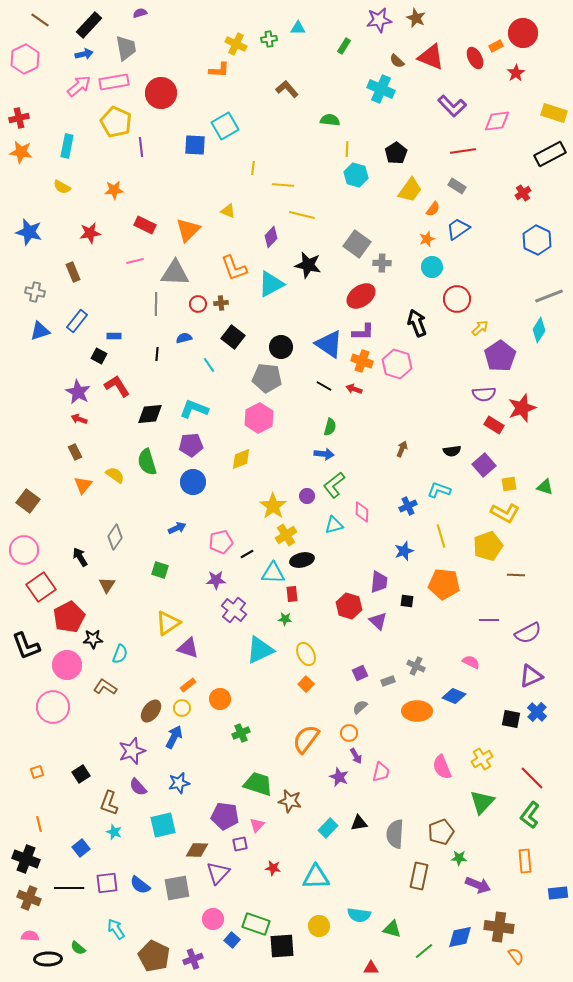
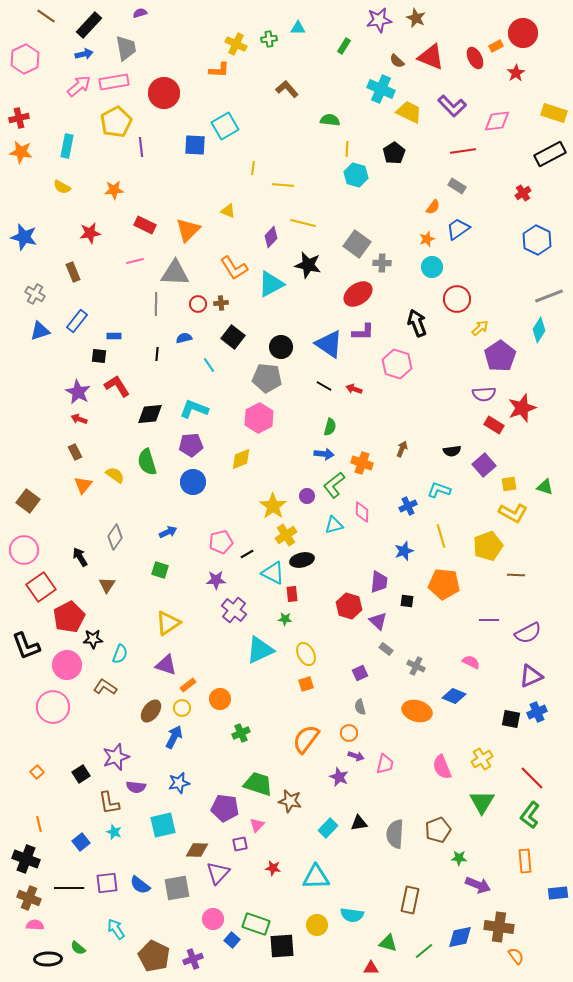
brown line at (40, 20): moved 6 px right, 4 px up
red circle at (161, 93): moved 3 px right
yellow pentagon at (116, 122): rotated 20 degrees clockwise
black pentagon at (396, 153): moved 2 px left
yellow trapezoid at (410, 190): moved 1 px left, 78 px up; rotated 100 degrees counterclockwise
orange semicircle at (433, 209): moved 2 px up
yellow line at (302, 215): moved 1 px right, 8 px down
blue star at (29, 232): moved 5 px left, 5 px down
orange L-shape at (234, 268): rotated 12 degrees counterclockwise
gray cross at (35, 292): moved 2 px down; rotated 18 degrees clockwise
red ellipse at (361, 296): moved 3 px left, 2 px up
black square at (99, 356): rotated 21 degrees counterclockwise
orange cross at (362, 361): moved 102 px down
yellow L-shape at (505, 513): moved 8 px right
blue arrow at (177, 528): moved 9 px left, 4 px down
cyan triangle at (273, 573): rotated 25 degrees clockwise
purple triangle at (188, 648): moved 22 px left, 17 px down
gray rectangle at (388, 681): moved 2 px left, 32 px up; rotated 56 degrees clockwise
orange square at (306, 684): rotated 28 degrees clockwise
gray semicircle at (360, 707): rotated 63 degrees counterclockwise
orange ellipse at (417, 711): rotated 16 degrees clockwise
blue cross at (537, 712): rotated 24 degrees clockwise
purple star at (132, 751): moved 16 px left, 6 px down
purple arrow at (356, 756): rotated 42 degrees counterclockwise
orange square at (37, 772): rotated 24 degrees counterclockwise
pink trapezoid at (381, 772): moved 4 px right, 8 px up
purple semicircle at (138, 787): moved 2 px left; rotated 42 degrees counterclockwise
green triangle at (482, 802): rotated 12 degrees counterclockwise
brown L-shape at (109, 803): rotated 30 degrees counterclockwise
purple pentagon at (225, 816): moved 8 px up
brown pentagon at (441, 832): moved 3 px left, 2 px up
blue square at (81, 848): moved 6 px up
brown rectangle at (419, 876): moved 9 px left, 24 px down
cyan semicircle at (359, 915): moved 7 px left
yellow circle at (319, 926): moved 2 px left, 1 px up
green triangle at (392, 929): moved 4 px left, 14 px down
pink semicircle at (30, 936): moved 5 px right, 11 px up
